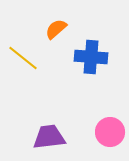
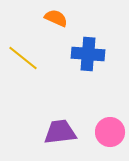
orange semicircle: moved 11 px up; rotated 65 degrees clockwise
blue cross: moved 3 px left, 3 px up
purple trapezoid: moved 11 px right, 5 px up
